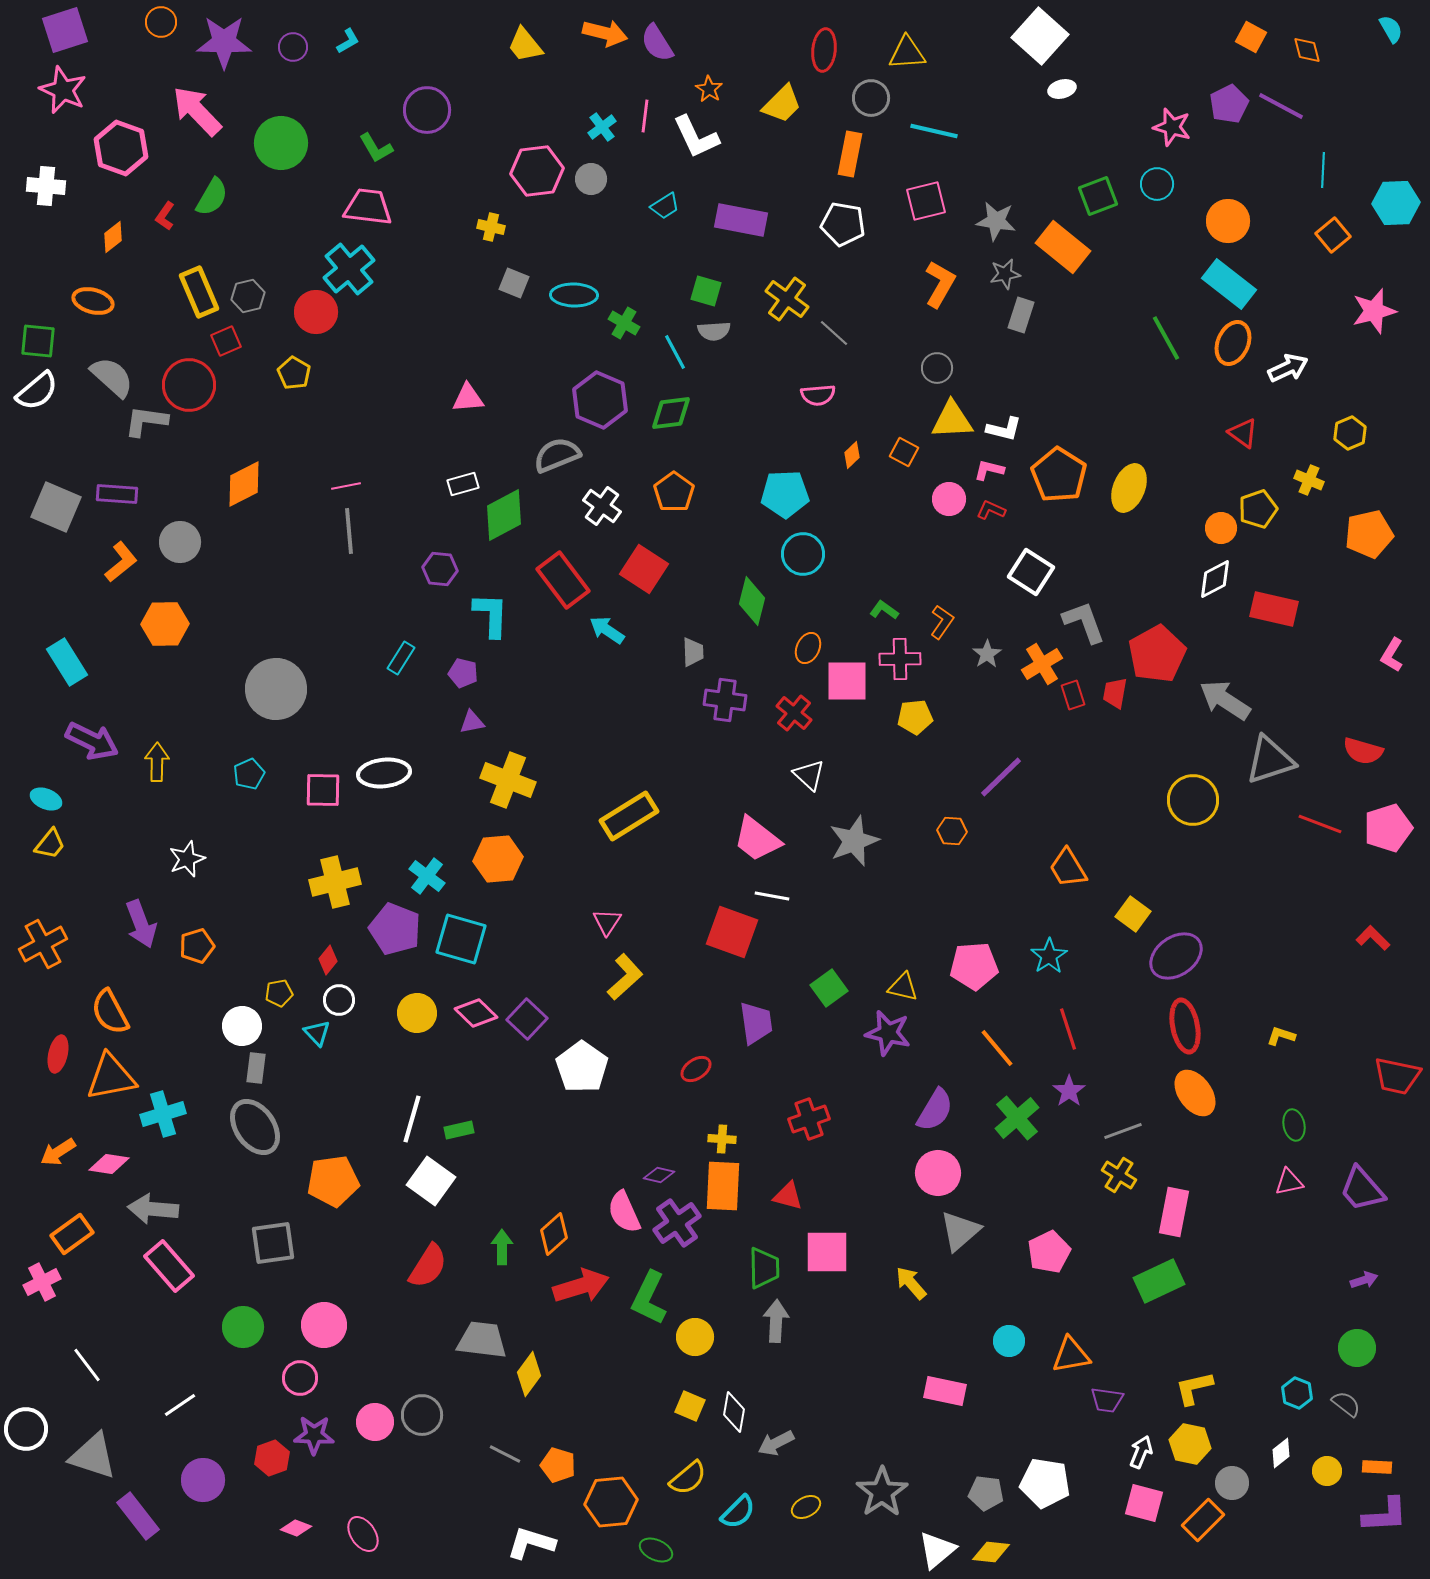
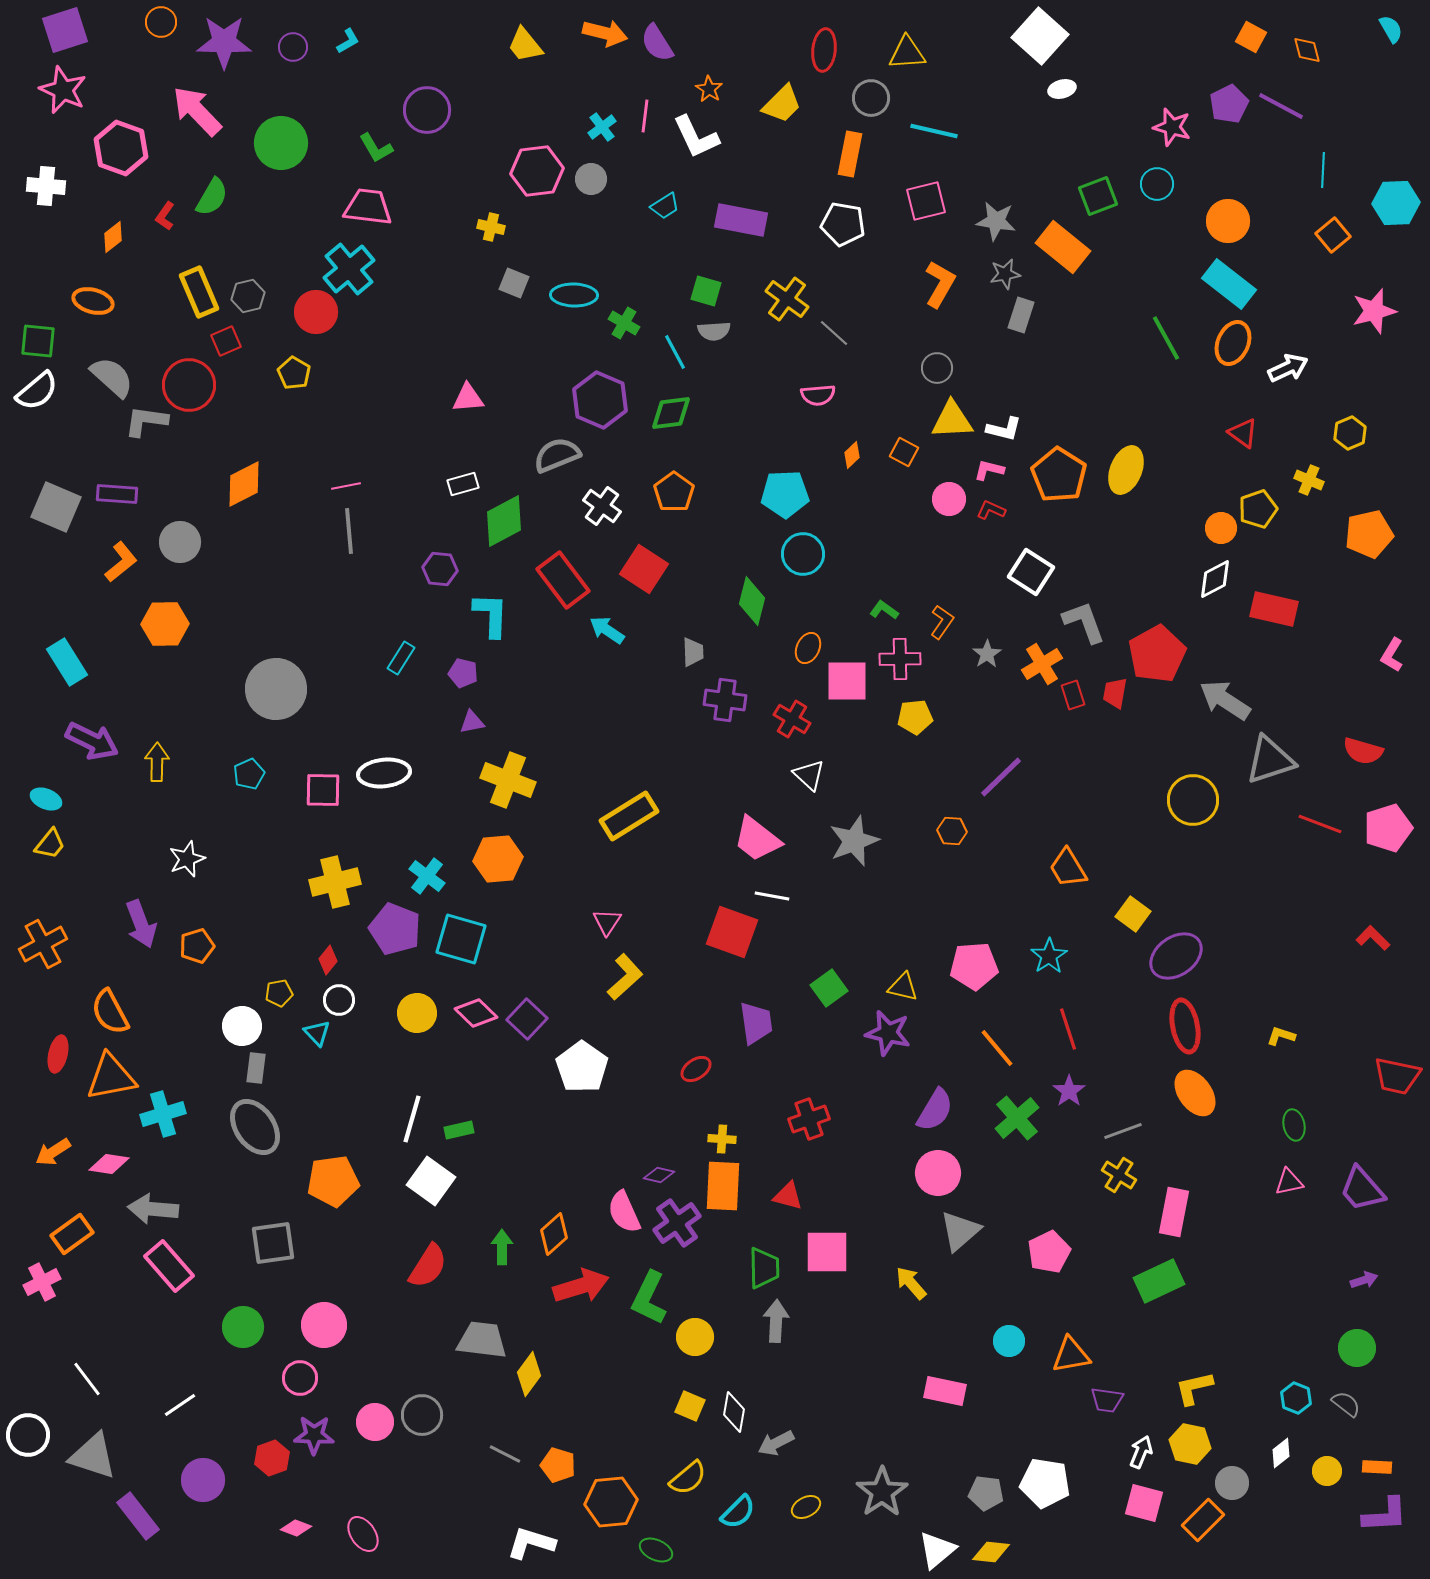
yellow ellipse at (1129, 488): moved 3 px left, 18 px up
green diamond at (504, 515): moved 6 px down
red cross at (794, 713): moved 2 px left, 6 px down; rotated 9 degrees counterclockwise
orange arrow at (58, 1152): moved 5 px left
white line at (87, 1365): moved 14 px down
cyan hexagon at (1297, 1393): moved 1 px left, 5 px down
white circle at (26, 1429): moved 2 px right, 6 px down
